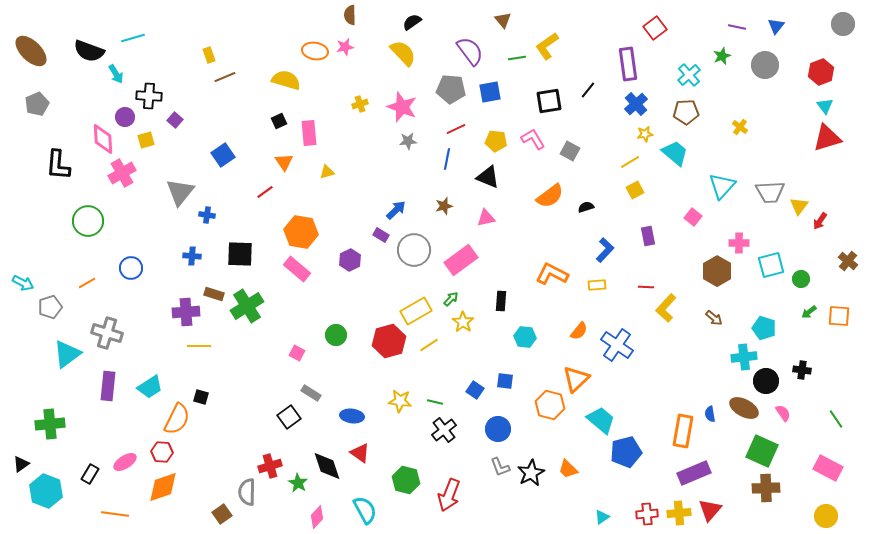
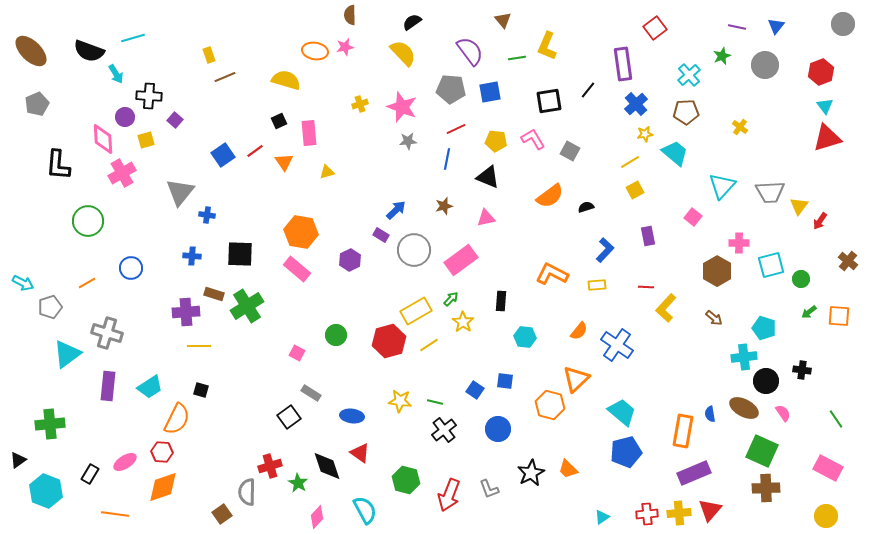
yellow L-shape at (547, 46): rotated 32 degrees counterclockwise
purple rectangle at (628, 64): moved 5 px left
red line at (265, 192): moved 10 px left, 41 px up
black square at (201, 397): moved 7 px up
cyan trapezoid at (601, 420): moved 21 px right, 8 px up
black triangle at (21, 464): moved 3 px left, 4 px up
gray L-shape at (500, 467): moved 11 px left, 22 px down
